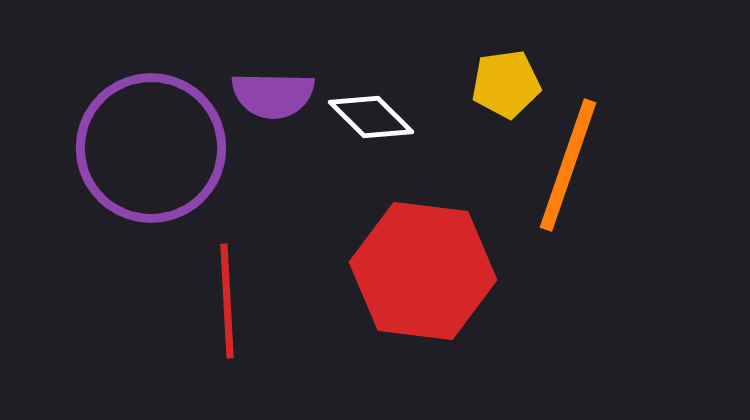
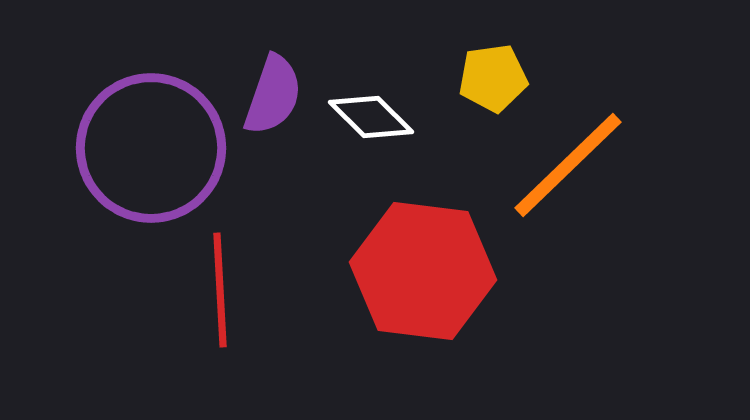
yellow pentagon: moved 13 px left, 6 px up
purple semicircle: rotated 72 degrees counterclockwise
orange line: rotated 27 degrees clockwise
red line: moved 7 px left, 11 px up
